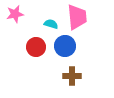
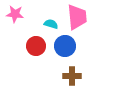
pink star: rotated 18 degrees clockwise
red circle: moved 1 px up
